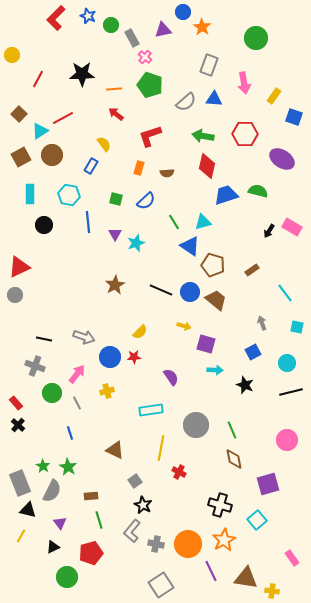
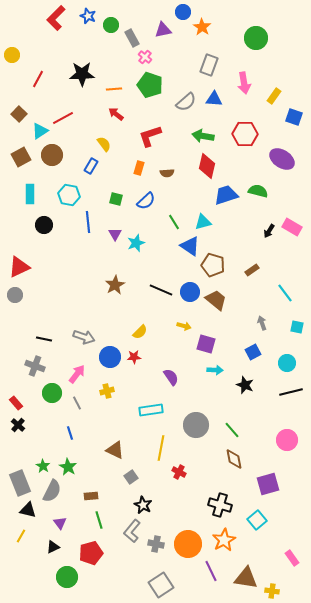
green line at (232, 430): rotated 18 degrees counterclockwise
gray square at (135, 481): moved 4 px left, 4 px up
